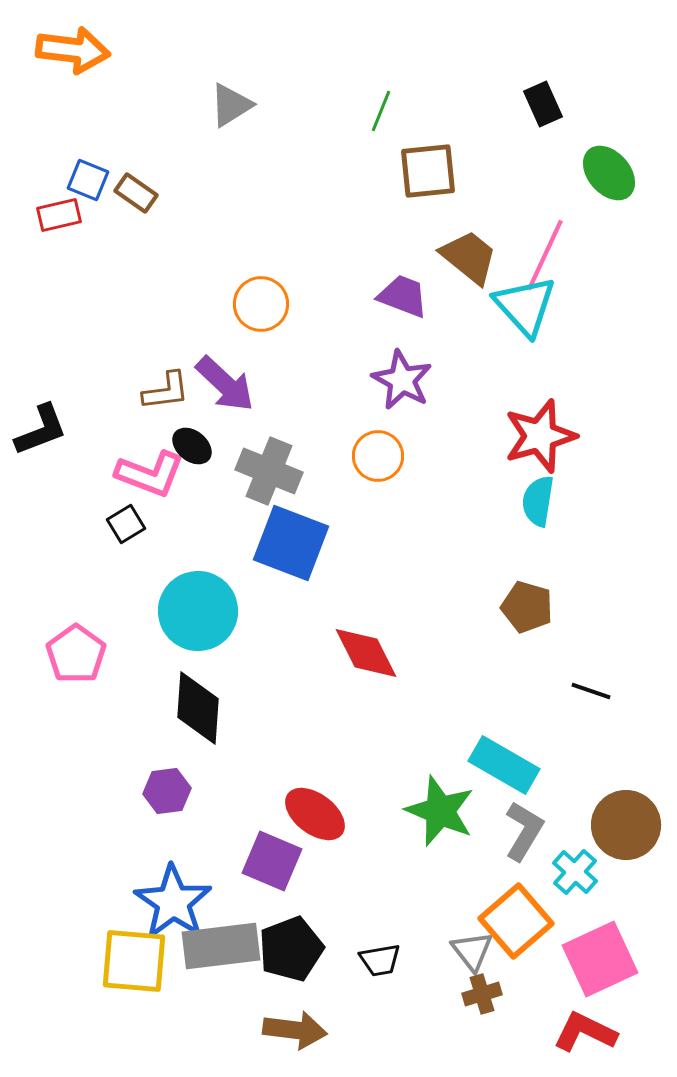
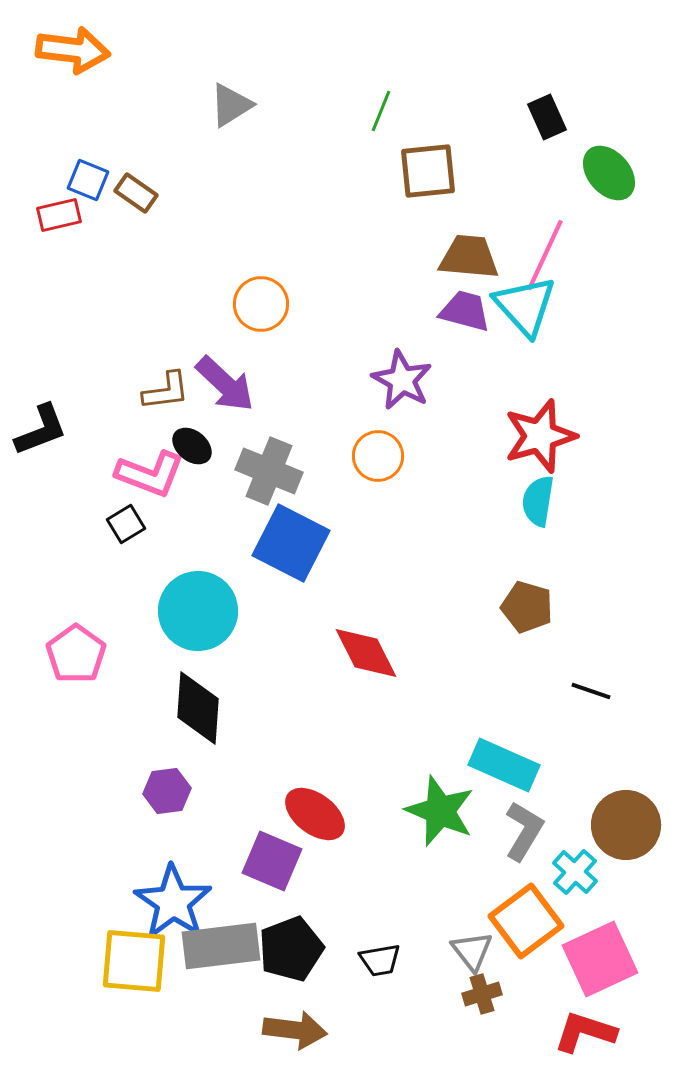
black rectangle at (543, 104): moved 4 px right, 13 px down
brown trapezoid at (469, 257): rotated 34 degrees counterclockwise
purple trapezoid at (403, 296): moved 62 px right, 15 px down; rotated 6 degrees counterclockwise
blue square at (291, 543): rotated 6 degrees clockwise
cyan rectangle at (504, 765): rotated 6 degrees counterclockwise
orange square at (516, 921): moved 10 px right; rotated 4 degrees clockwise
red L-shape at (585, 1032): rotated 8 degrees counterclockwise
